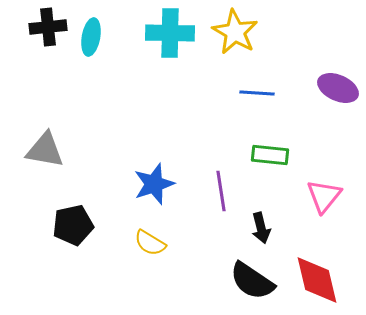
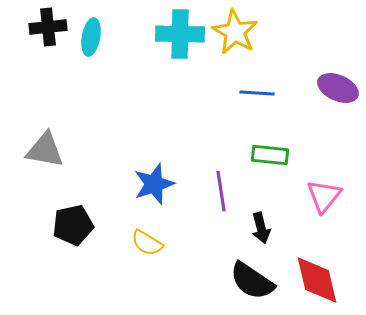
cyan cross: moved 10 px right, 1 px down
yellow semicircle: moved 3 px left
